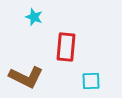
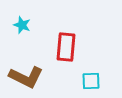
cyan star: moved 12 px left, 8 px down
